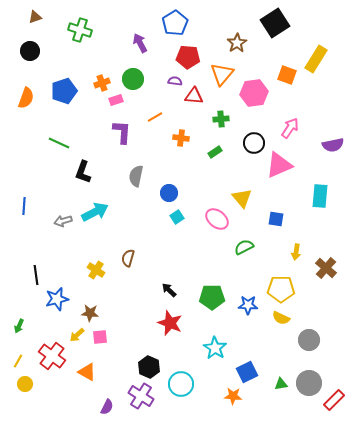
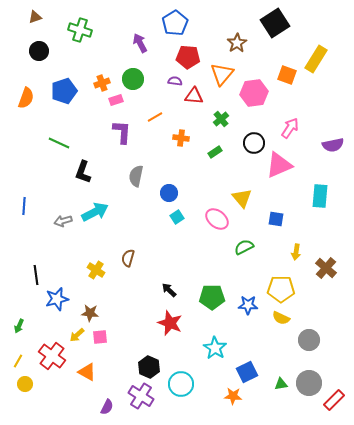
black circle at (30, 51): moved 9 px right
green cross at (221, 119): rotated 35 degrees counterclockwise
